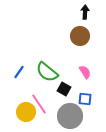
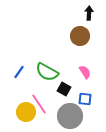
black arrow: moved 4 px right, 1 px down
green semicircle: rotated 10 degrees counterclockwise
